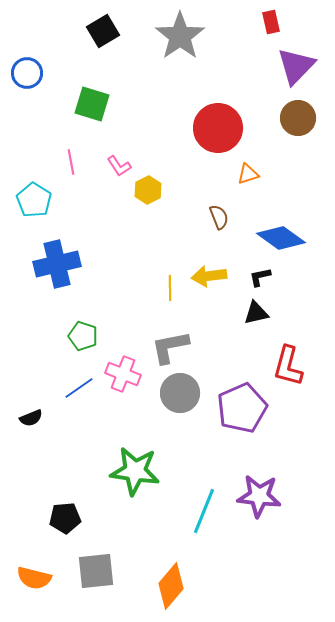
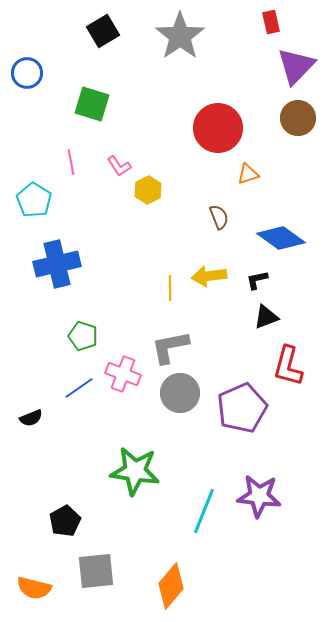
black L-shape: moved 3 px left, 3 px down
black triangle: moved 10 px right, 4 px down; rotated 8 degrees counterclockwise
black pentagon: moved 3 px down; rotated 24 degrees counterclockwise
orange semicircle: moved 10 px down
